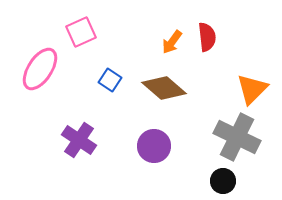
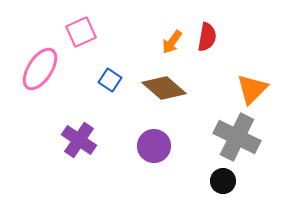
red semicircle: rotated 16 degrees clockwise
